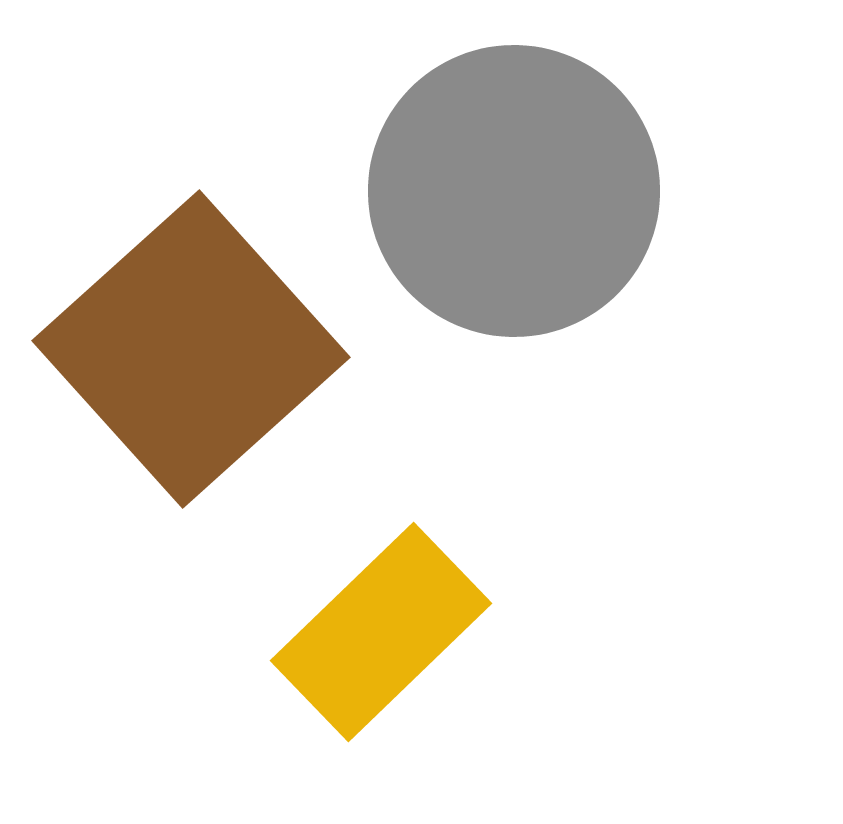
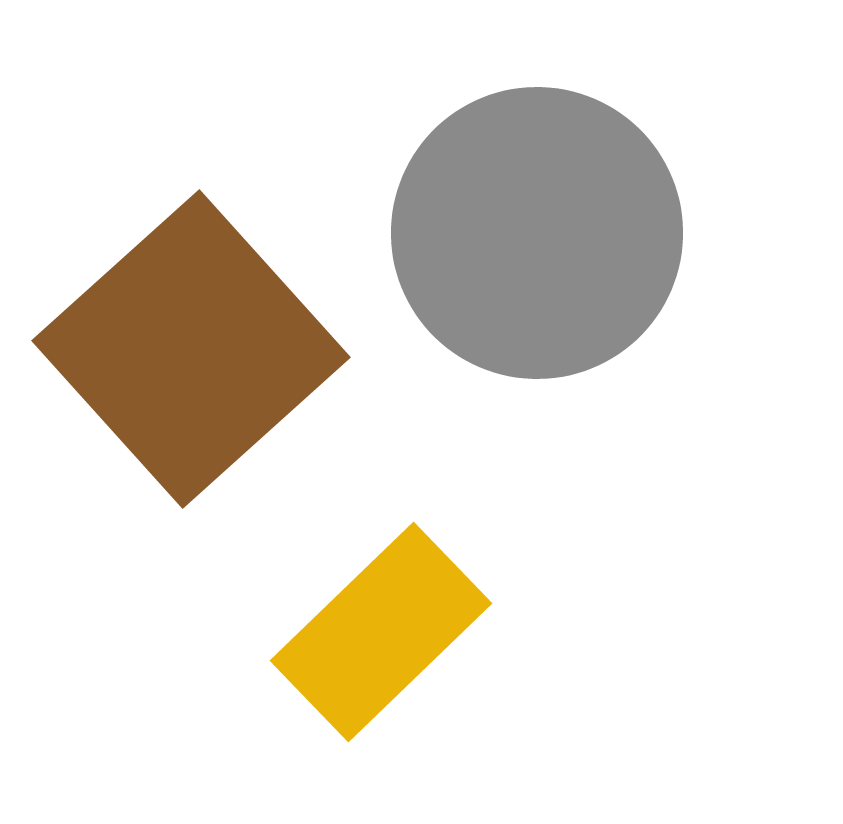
gray circle: moved 23 px right, 42 px down
